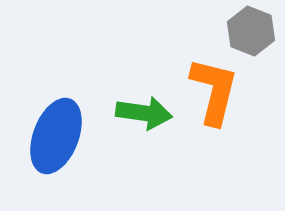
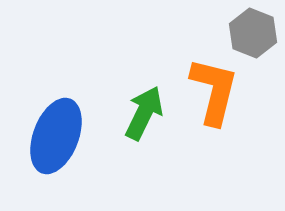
gray hexagon: moved 2 px right, 2 px down
green arrow: rotated 72 degrees counterclockwise
